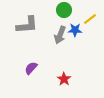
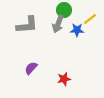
blue star: moved 2 px right
gray arrow: moved 2 px left, 11 px up
red star: rotated 24 degrees clockwise
